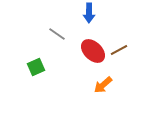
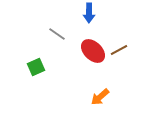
orange arrow: moved 3 px left, 12 px down
